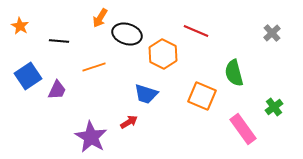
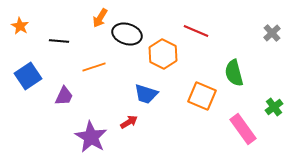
purple trapezoid: moved 7 px right, 6 px down
